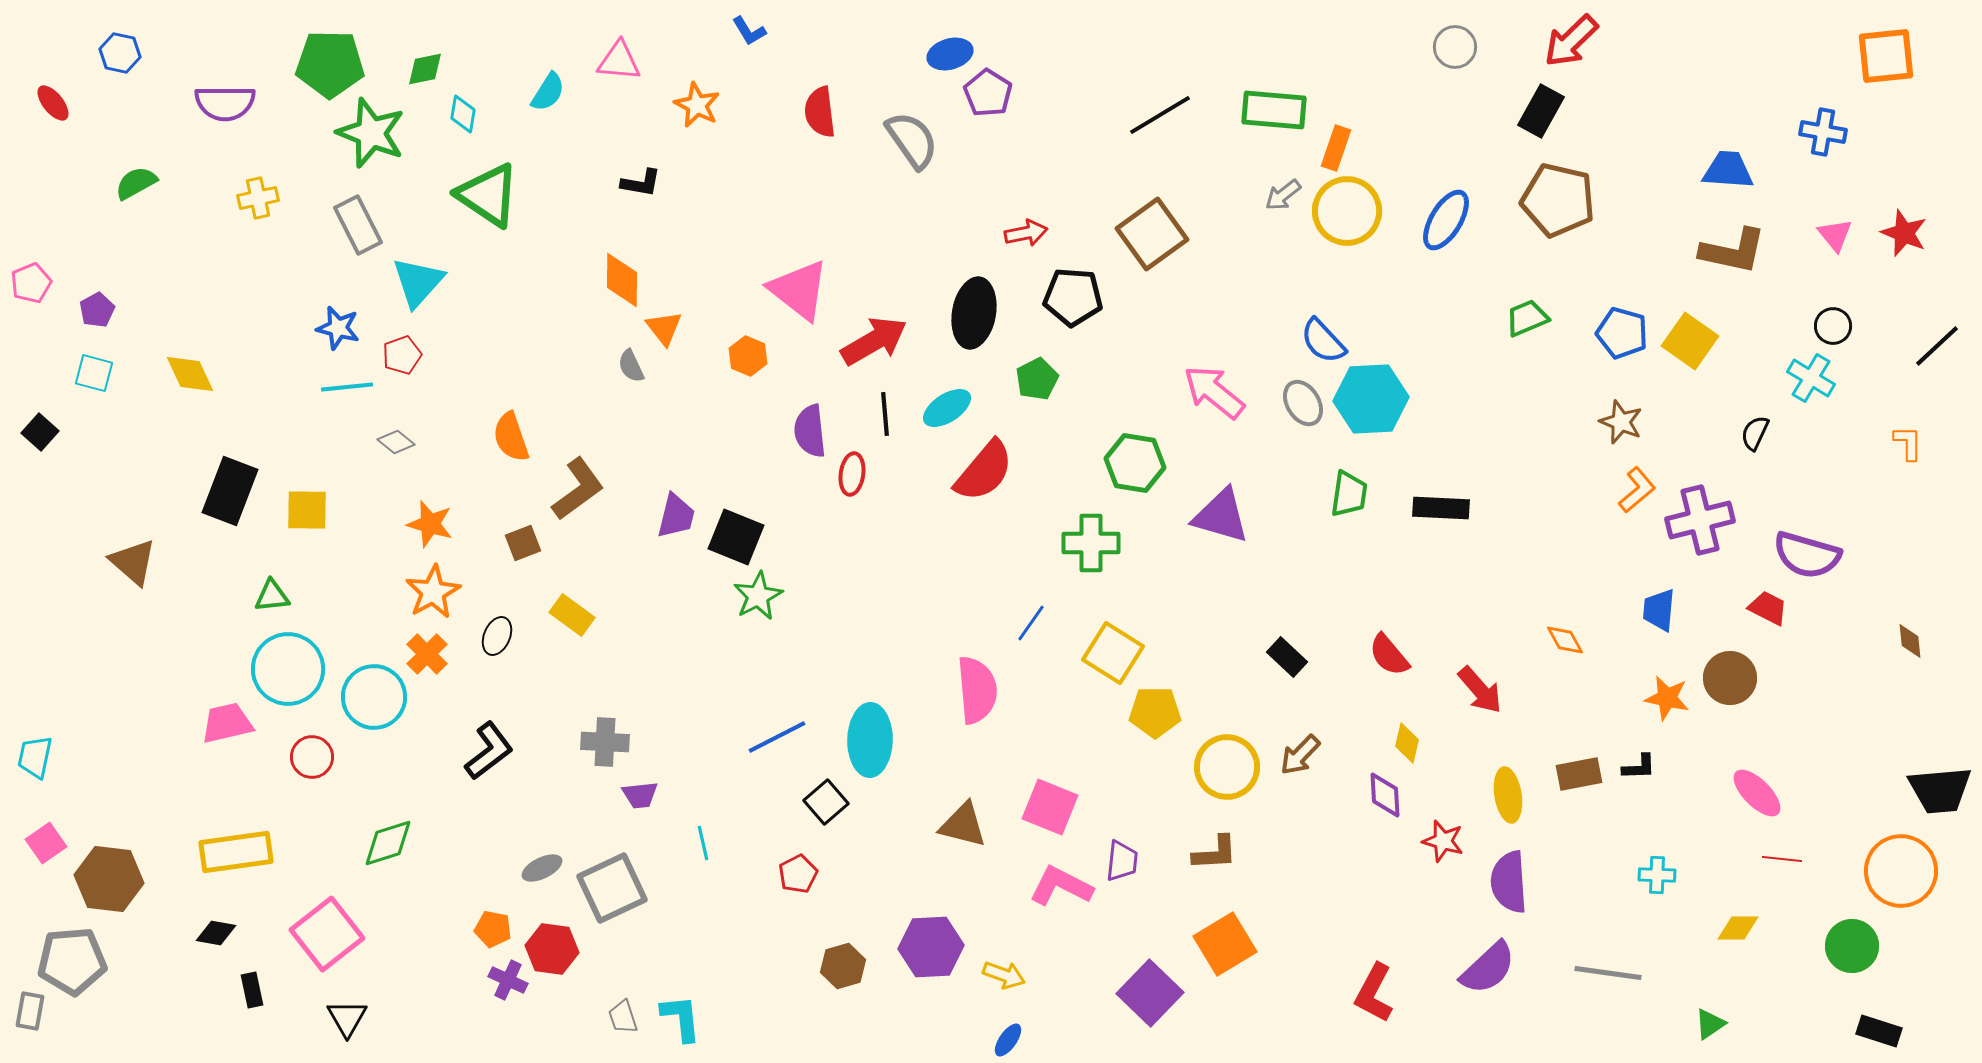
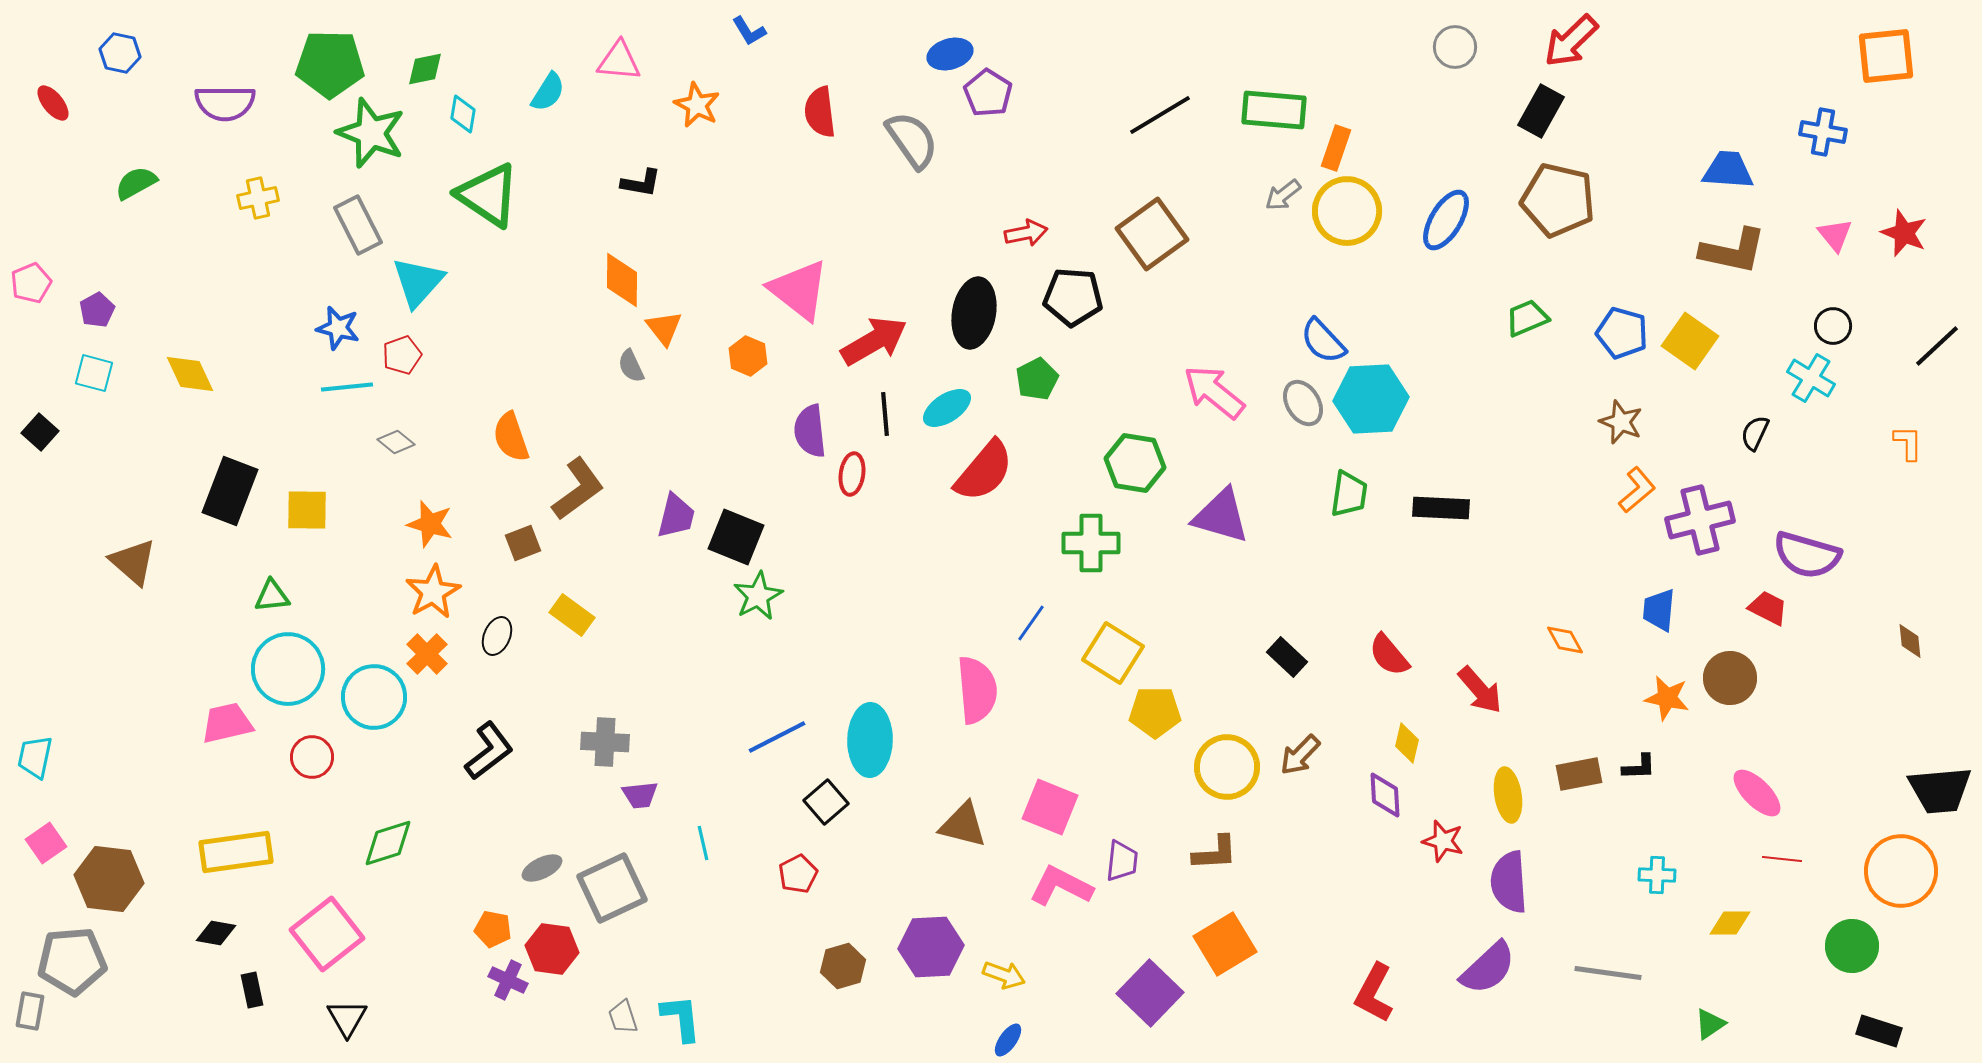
yellow diamond at (1738, 928): moved 8 px left, 5 px up
